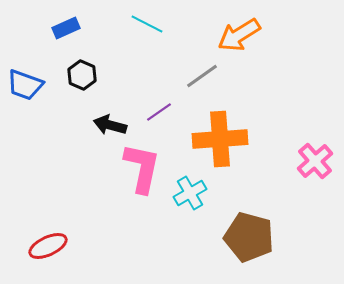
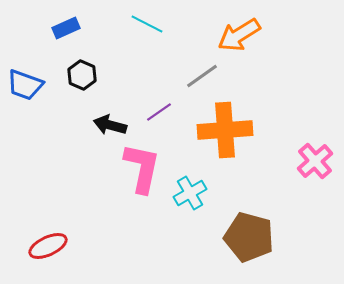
orange cross: moved 5 px right, 9 px up
